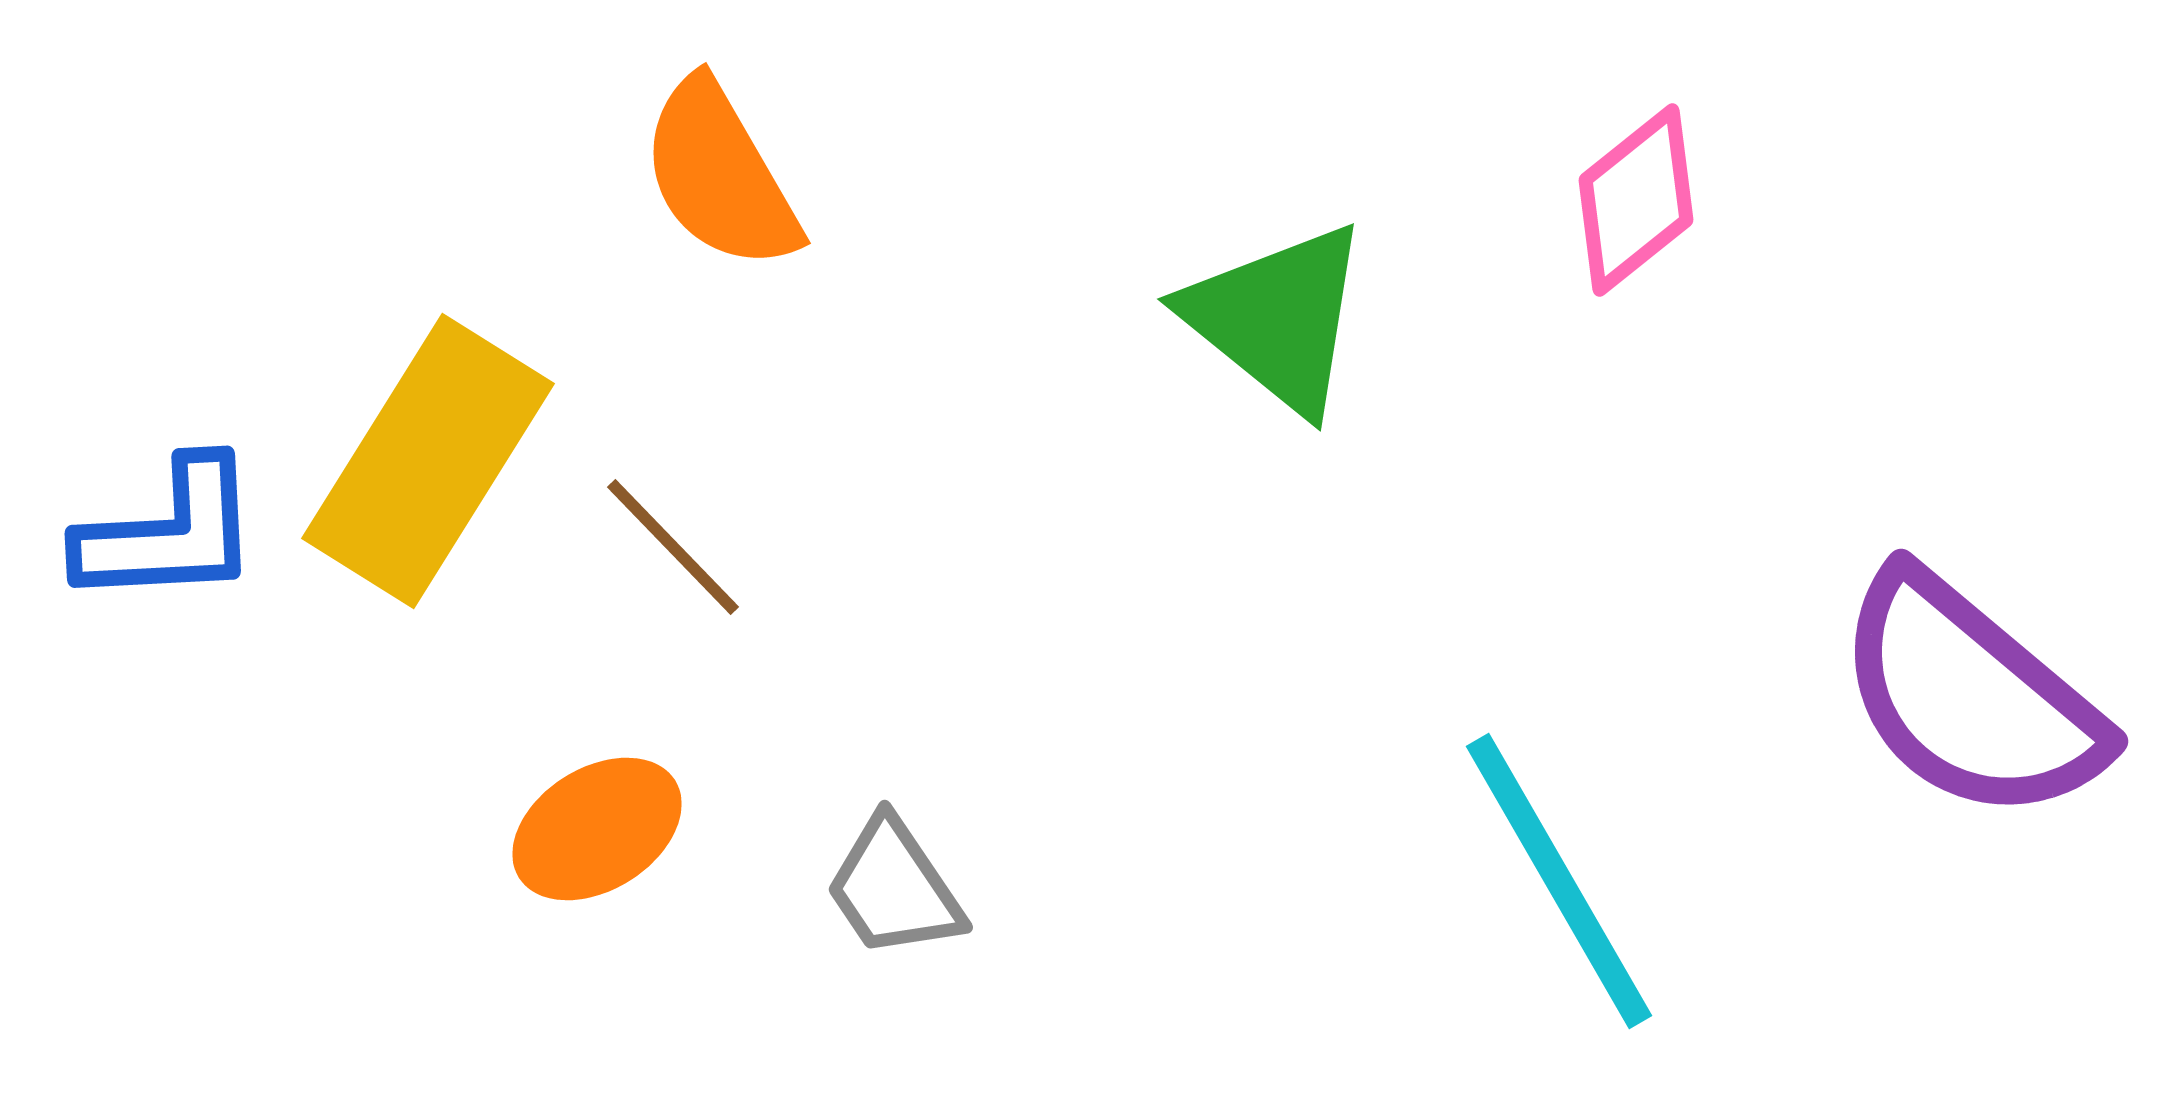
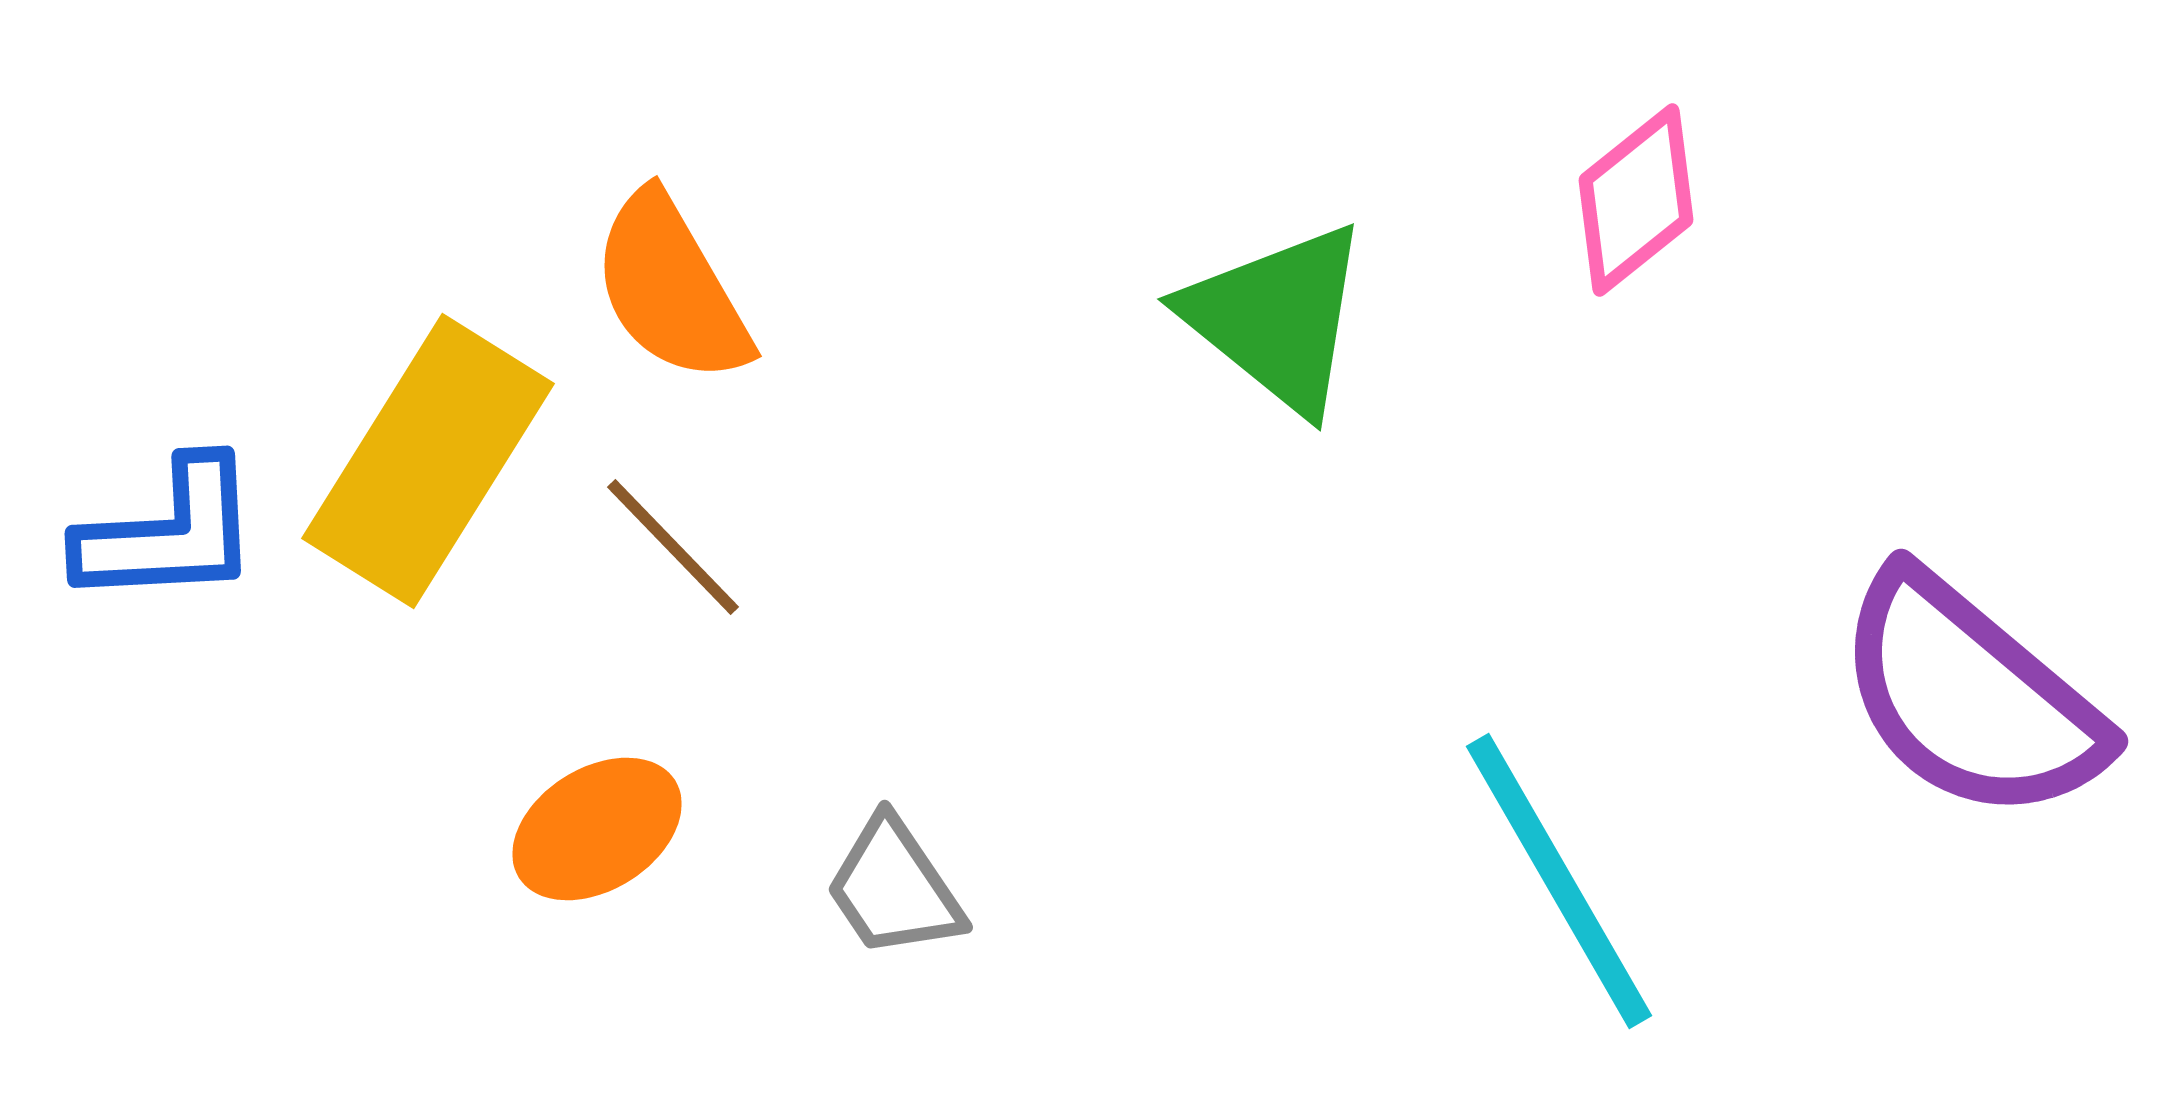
orange semicircle: moved 49 px left, 113 px down
